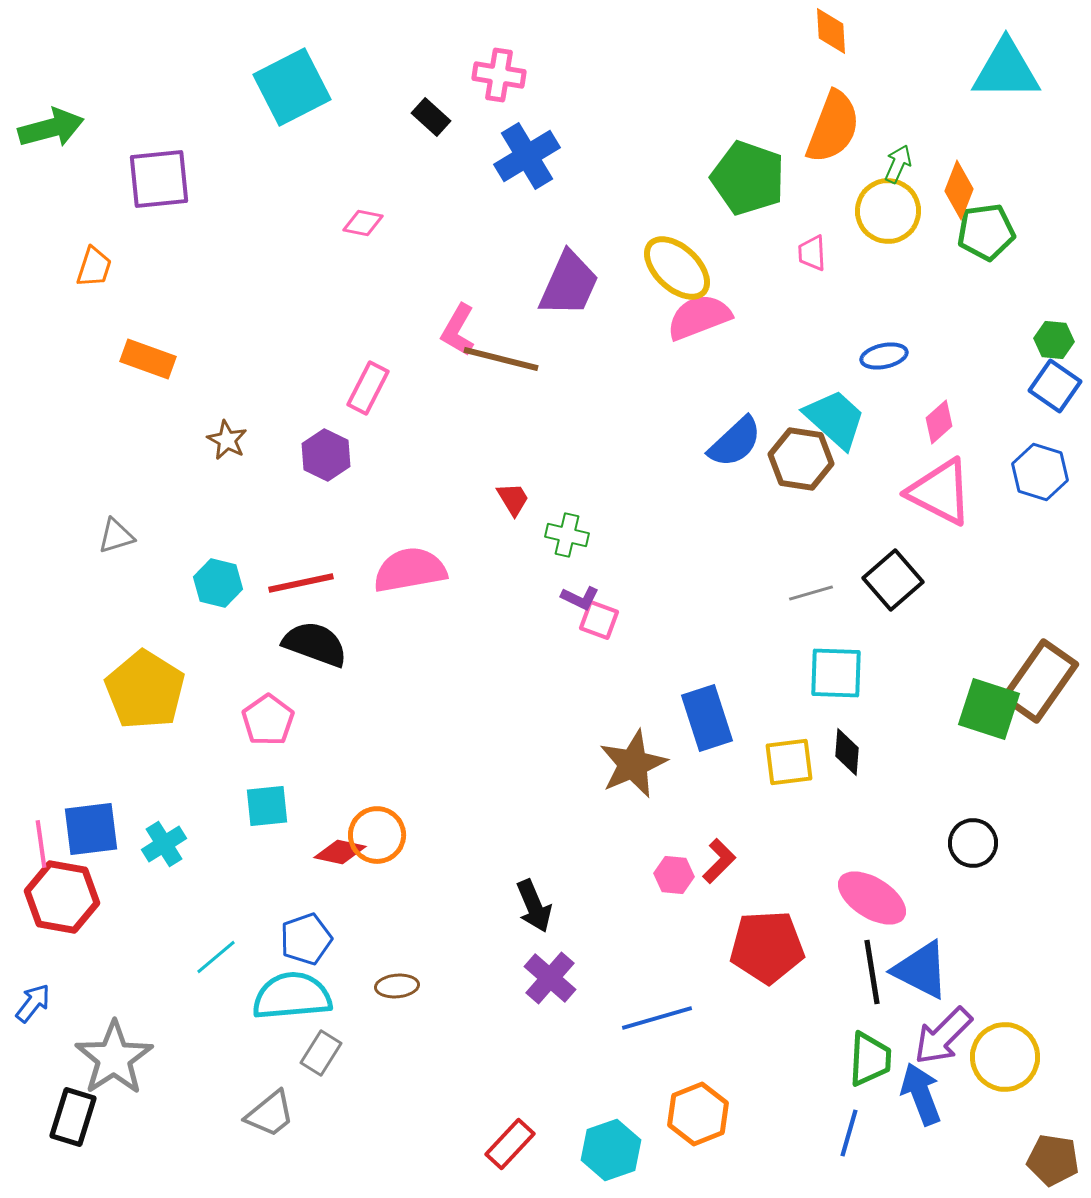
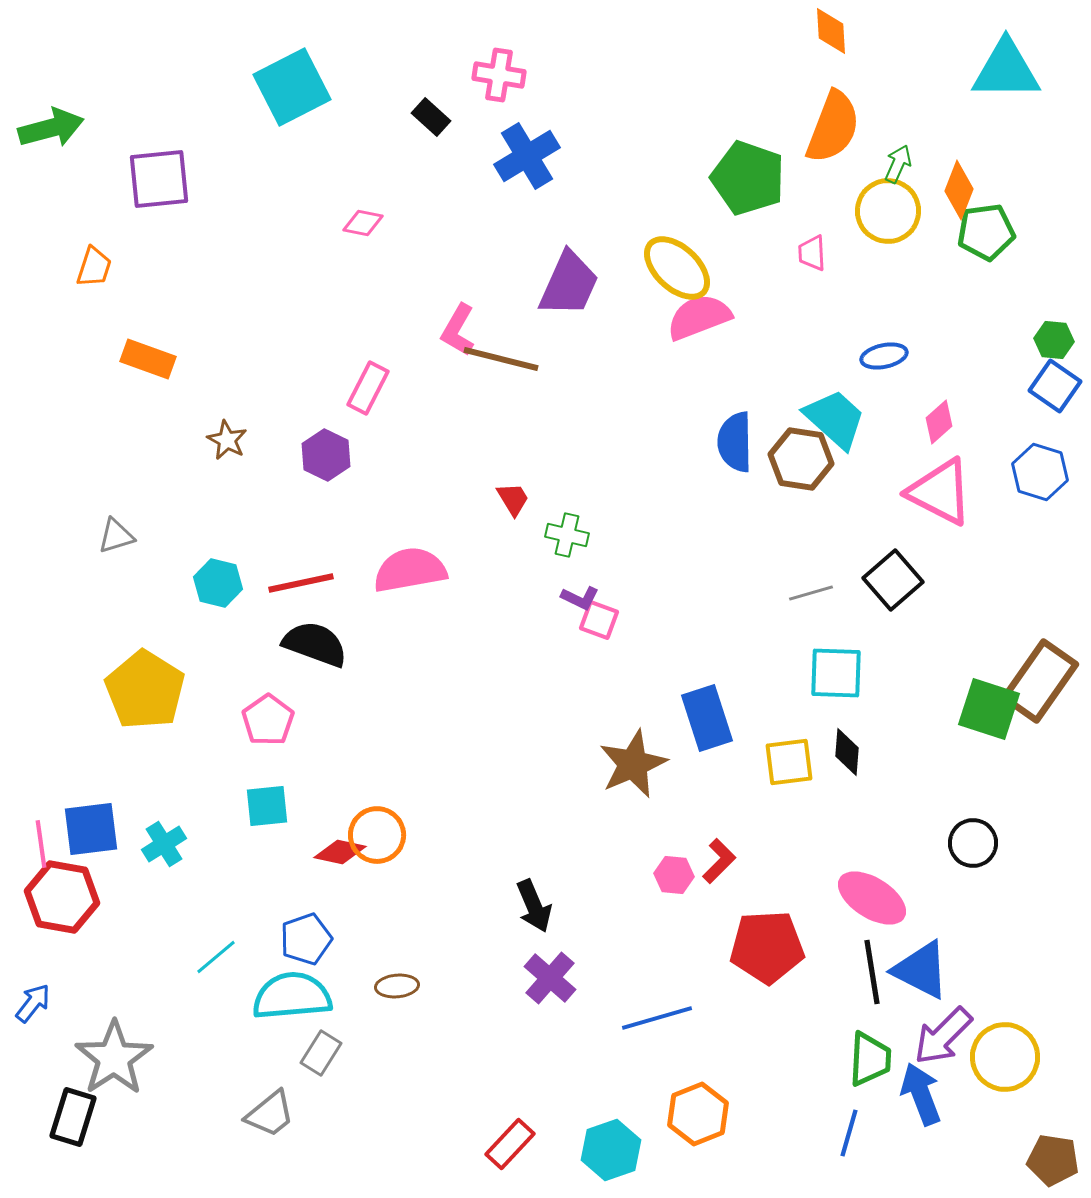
blue semicircle at (735, 442): rotated 132 degrees clockwise
